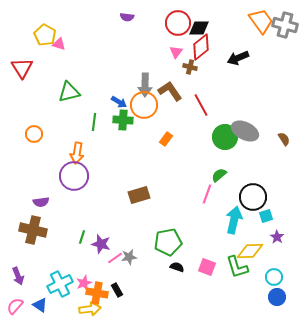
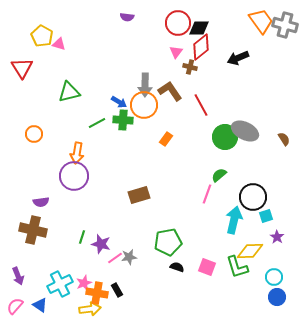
yellow pentagon at (45, 35): moved 3 px left, 1 px down
green line at (94, 122): moved 3 px right, 1 px down; rotated 54 degrees clockwise
